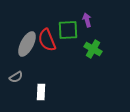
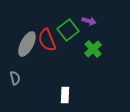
purple arrow: moved 2 px right, 1 px down; rotated 120 degrees clockwise
green square: rotated 35 degrees counterclockwise
green cross: rotated 18 degrees clockwise
gray semicircle: moved 1 px left, 1 px down; rotated 72 degrees counterclockwise
white rectangle: moved 24 px right, 3 px down
